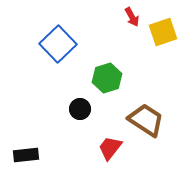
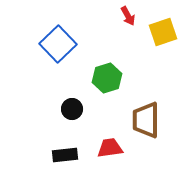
red arrow: moved 4 px left, 1 px up
black circle: moved 8 px left
brown trapezoid: rotated 123 degrees counterclockwise
red trapezoid: rotated 44 degrees clockwise
black rectangle: moved 39 px right
